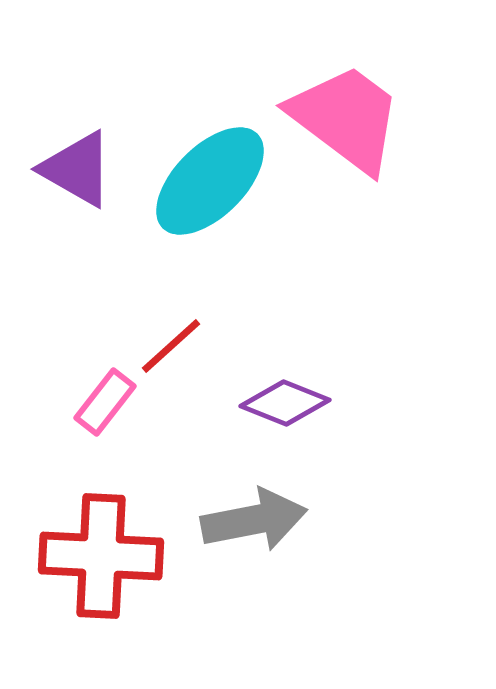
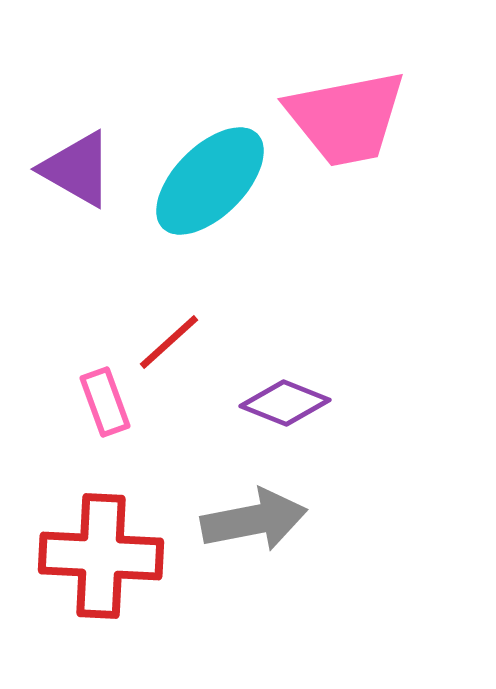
pink trapezoid: rotated 132 degrees clockwise
red line: moved 2 px left, 4 px up
pink rectangle: rotated 58 degrees counterclockwise
